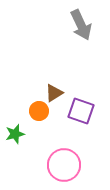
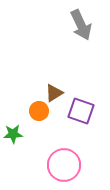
green star: moved 2 px left; rotated 12 degrees clockwise
